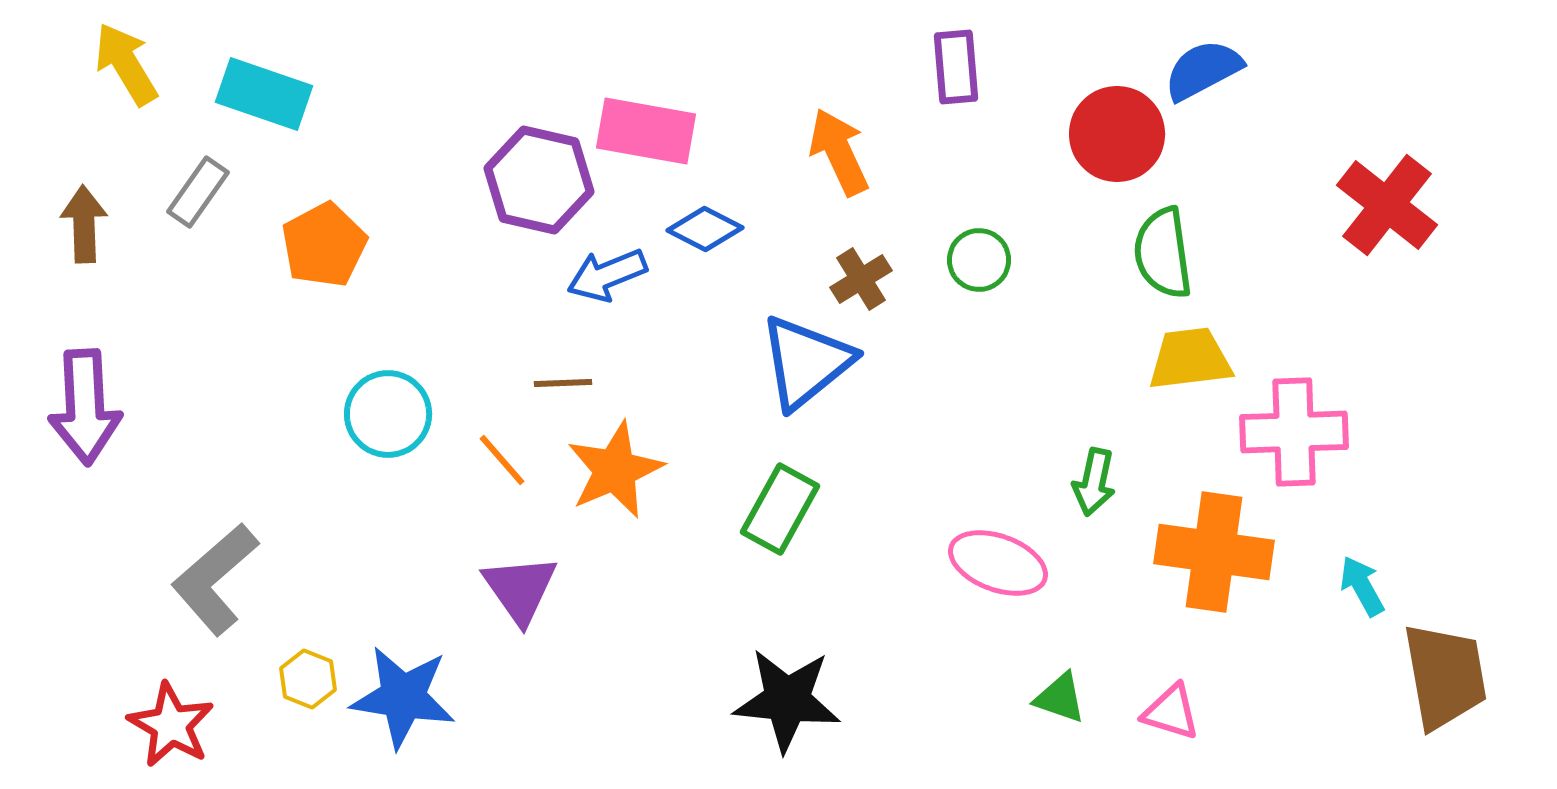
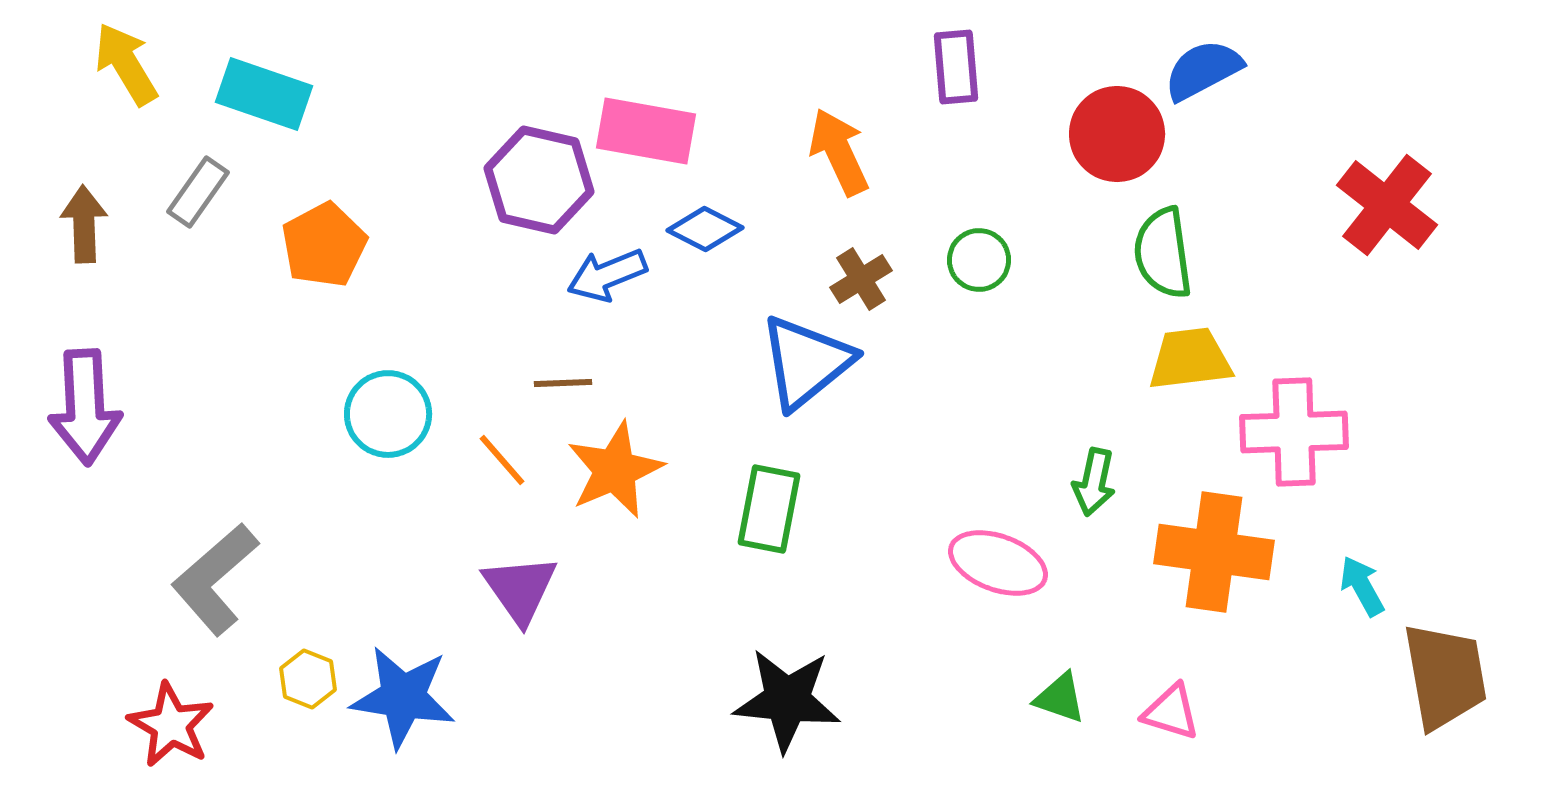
green rectangle: moved 11 px left; rotated 18 degrees counterclockwise
